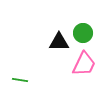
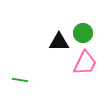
pink trapezoid: moved 1 px right, 1 px up
